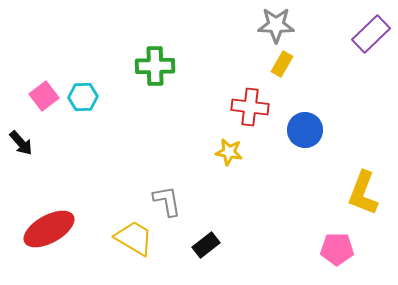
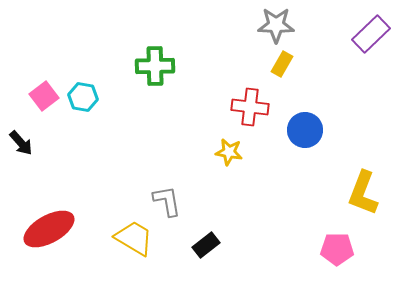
cyan hexagon: rotated 12 degrees clockwise
